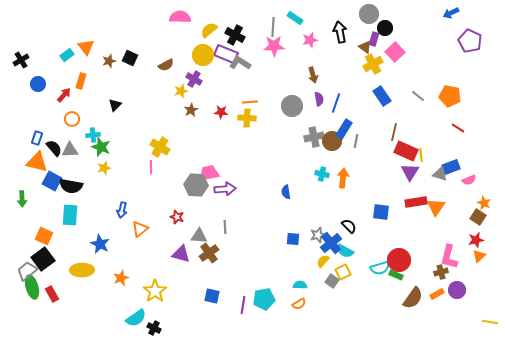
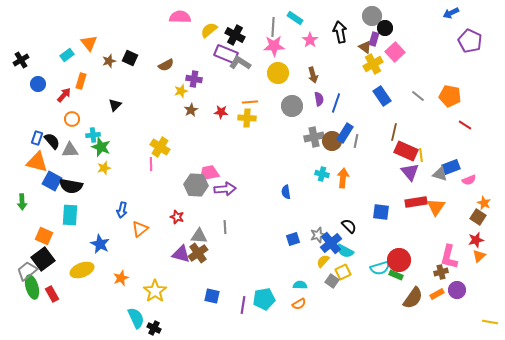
gray circle at (369, 14): moved 3 px right, 2 px down
pink star at (310, 40): rotated 21 degrees counterclockwise
orange triangle at (86, 47): moved 3 px right, 4 px up
yellow circle at (203, 55): moved 75 px right, 18 px down
purple cross at (194, 79): rotated 21 degrees counterclockwise
red line at (458, 128): moved 7 px right, 3 px up
blue rectangle at (344, 129): moved 1 px right, 4 px down
black semicircle at (54, 148): moved 2 px left, 7 px up
pink line at (151, 167): moved 3 px up
purple triangle at (410, 172): rotated 12 degrees counterclockwise
green arrow at (22, 199): moved 3 px down
blue square at (293, 239): rotated 24 degrees counterclockwise
brown cross at (209, 253): moved 11 px left
yellow ellipse at (82, 270): rotated 20 degrees counterclockwise
cyan semicircle at (136, 318): rotated 80 degrees counterclockwise
